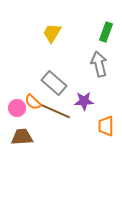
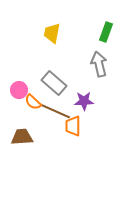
yellow trapezoid: rotated 20 degrees counterclockwise
pink circle: moved 2 px right, 18 px up
orange trapezoid: moved 33 px left
